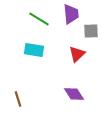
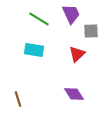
purple trapezoid: rotated 20 degrees counterclockwise
